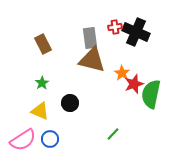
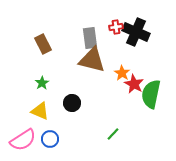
red cross: moved 1 px right
red star: rotated 24 degrees counterclockwise
black circle: moved 2 px right
